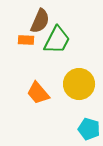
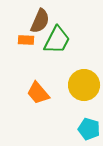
yellow circle: moved 5 px right, 1 px down
